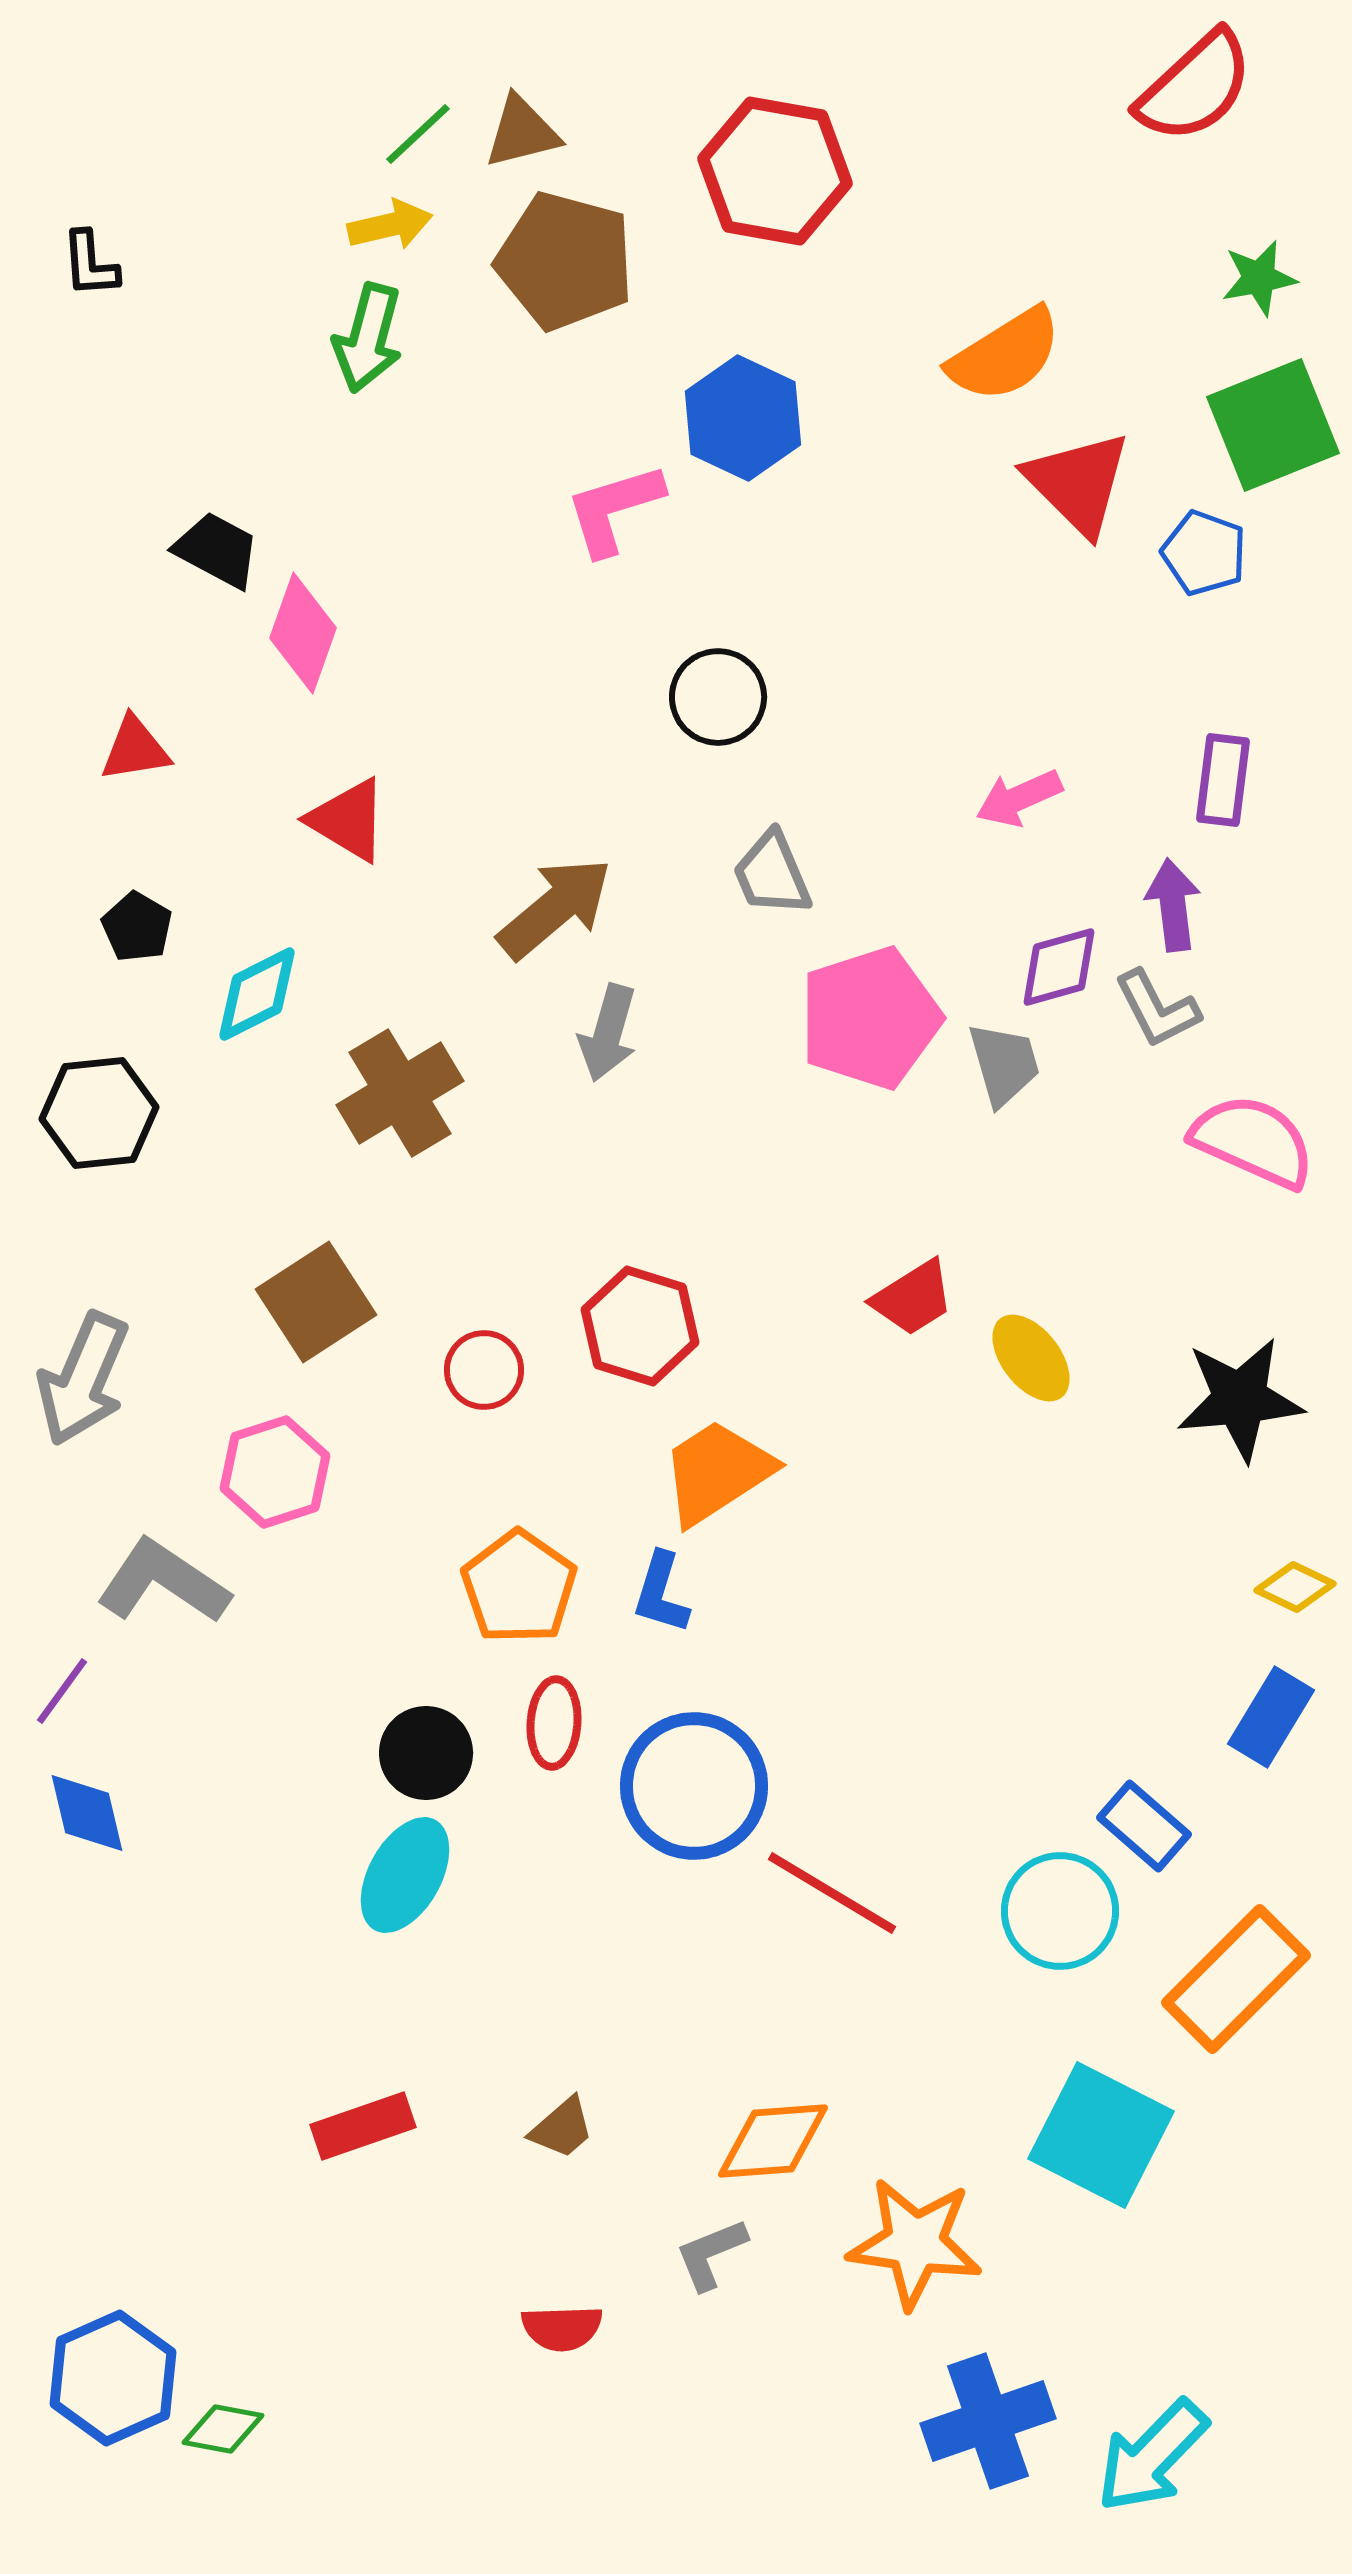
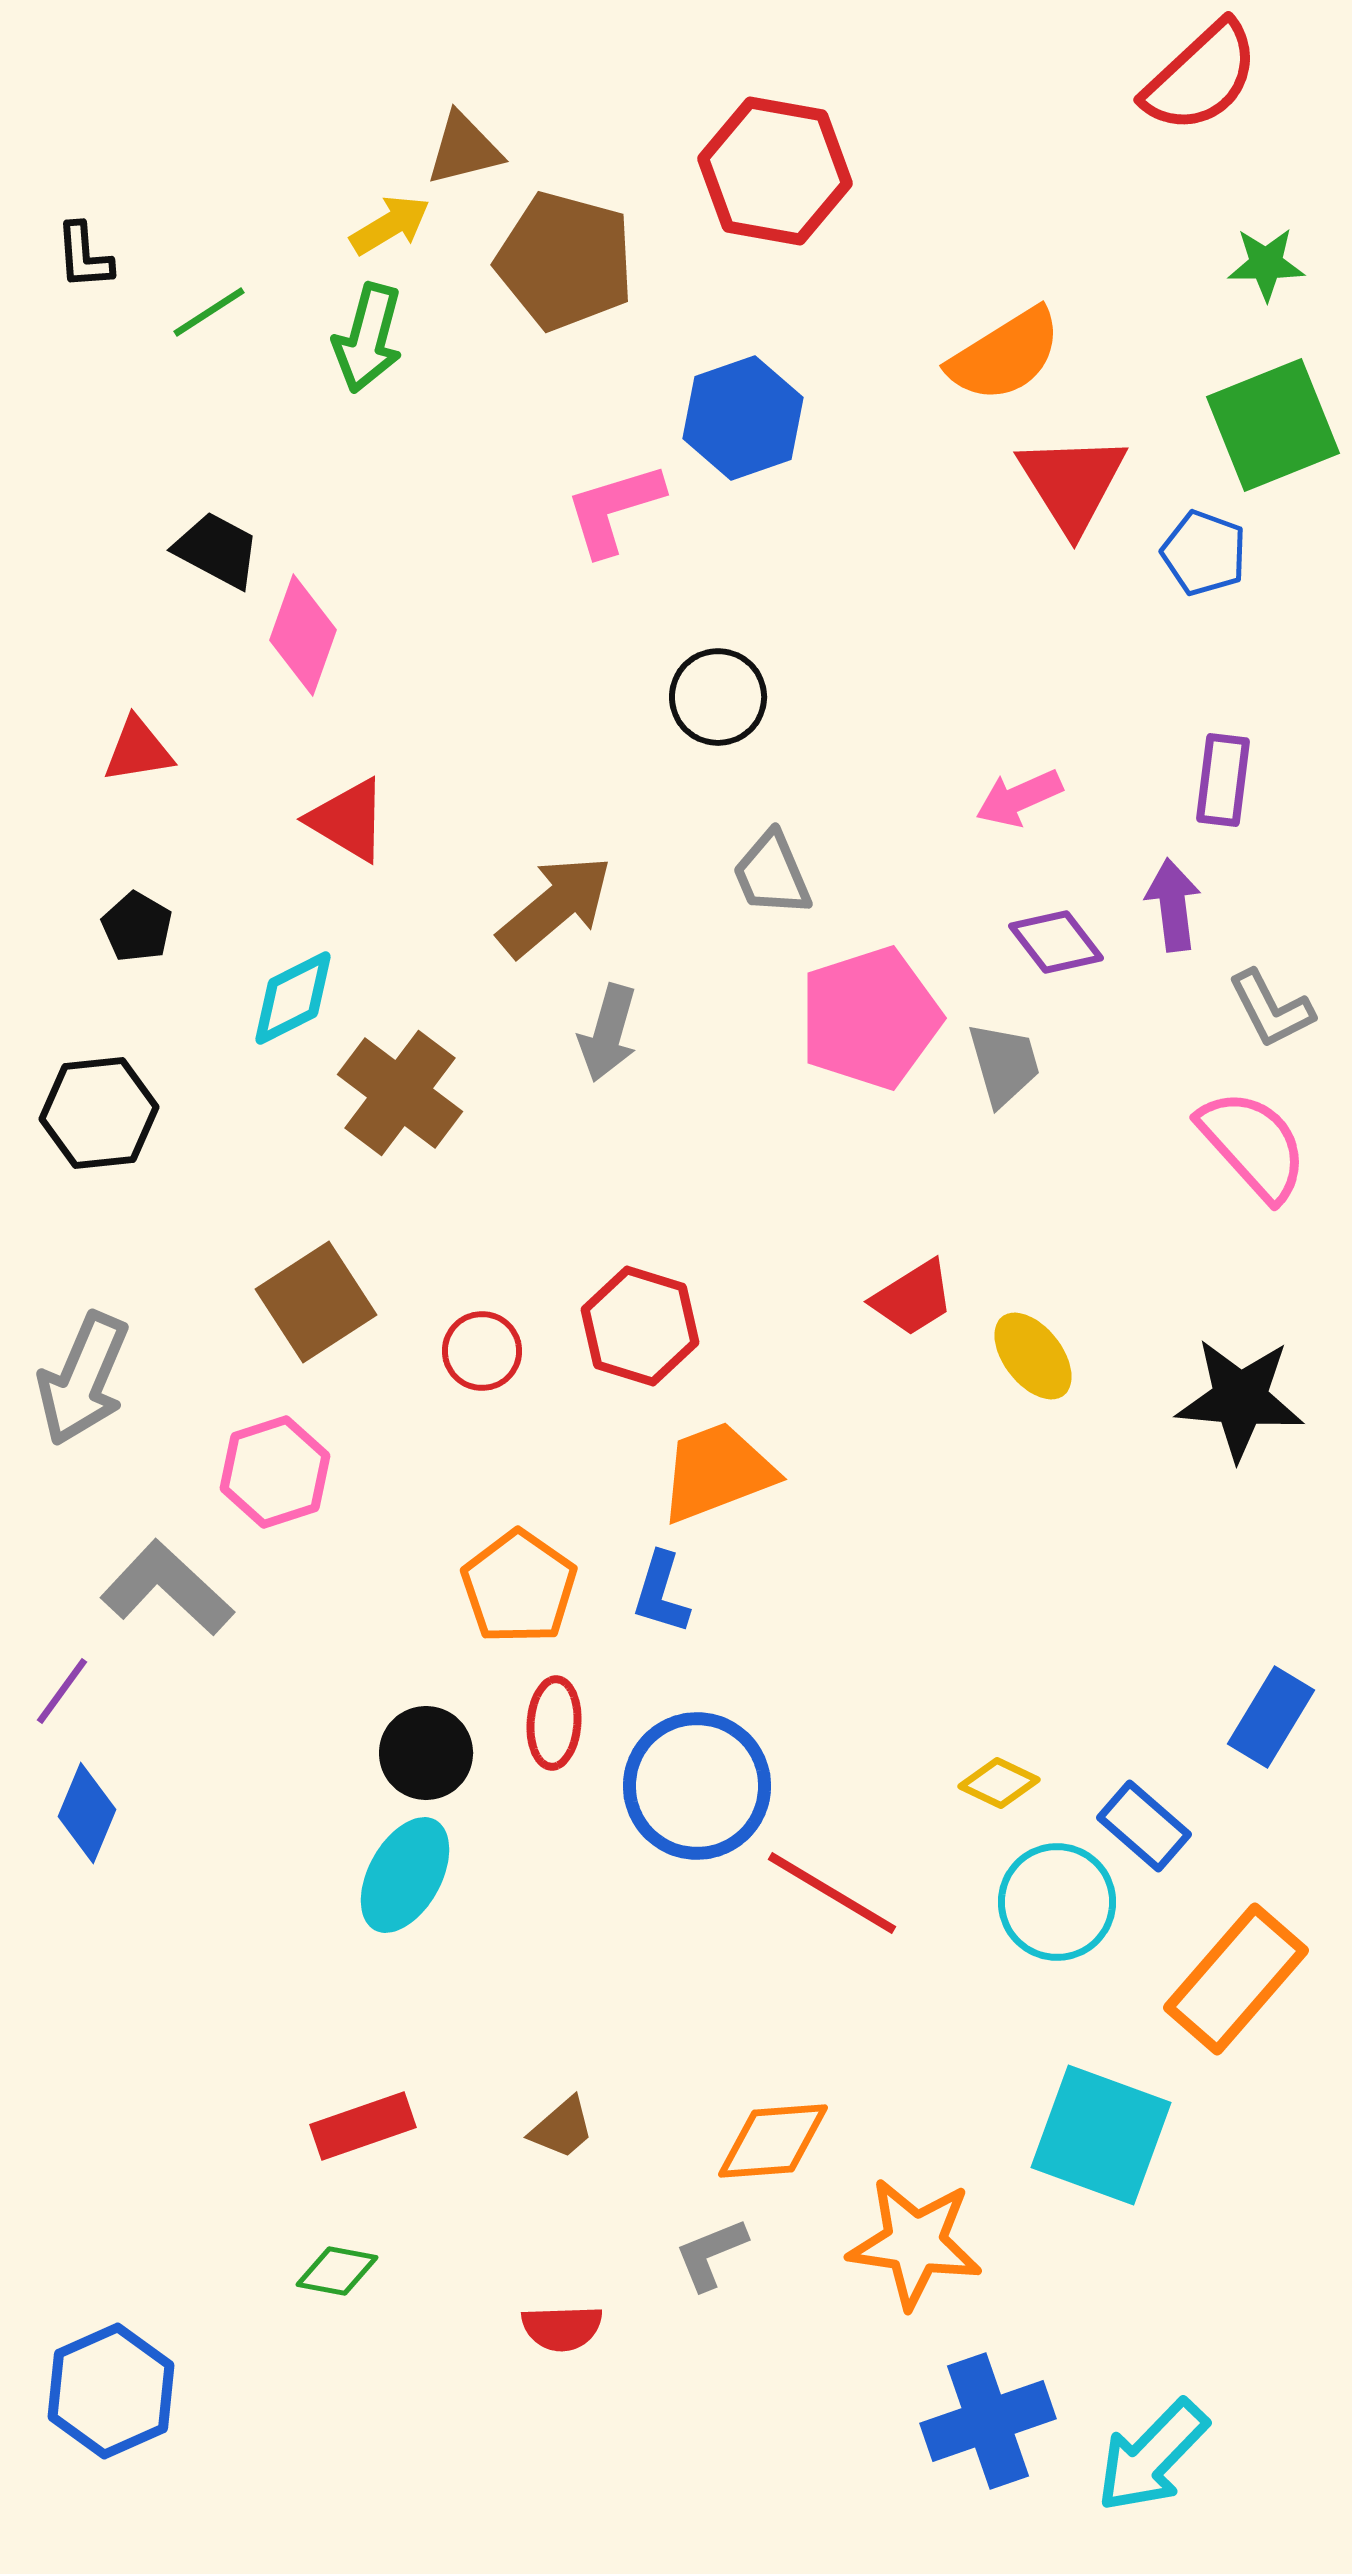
red semicircle at (1195, 87): moved 6 px right, 10 px up
brown triangle at (522, 132): moved 58 px left, 17 px down
green line at (418, 134): moved 209 px left, 178 px down; rotated 10 degrees clockwise
yellow arrow at (390, 225): rotated 18 degrees counterclockwise
black L-shape at (90, 264): moved 6 px left, 8 px up
green star at (1259, 278): moved 7 px right, 14 px up; rotated 10 degrees clockwise
blue hexagon at (743, 418): rotated 16 degrees clockwise
red triangle at (1078, 483): moved 6 px left; rotated 13 degrees clockwise
pink diamond at (303, 633): moved 2 px down
red triangle at (135, 749): moved 3 px right, 1 px down
brown arrow at (555, 908): moved 2 px up
purple diamond at (1059, 967): moved 3 px left, 25 px up; rotated 68 degrees clockwise
cyan diamond at (257, 994): moved 36 px right, 4 px down
gray L-shape at (1157, 1009): moved 114 px right
brown cross at (400, 1093): rotated 22 degrees counterclockwise
pink semicircle at (1253, 1141): moved 4 px down; rotated 24 degrees clockwise
yellow ellipse at (1031, 1358): moved 2 px right, 2 px up
red circle at (484, 1370): moved 2 px left, 19 px up
black star at (1240, 1399): rotated 10 degrees clockwise
orange trapezoid at (717, 1472): rotated 12 degrees clockwise
gray L-shape at (163, 1582): moved 4 px right, 6 px down; rotated 9 degrees clockwise
yellow diamond at (1295, 1587): moved 296 px left, 196 px down
blue circle at (694, 1786): moved 3 px right
blue diamond at (87, 1813): rotated 36 degrees clockwise
cyan circle at (1060, 1911): moved 3 px left, 9 px up
orange rectangle at (1236, 1979): rotated 4 degrees counterclockwise
cyan square at (1101, 2135): rotated 7 degrees counterclockwise
blue hexagon at (113, 2378): moved 2 px left, 13 px down
green diamond at (223, 2429): moved 114 px right, 158 px up
